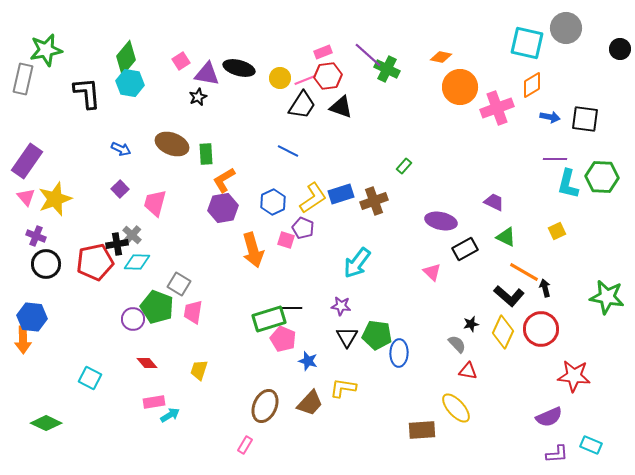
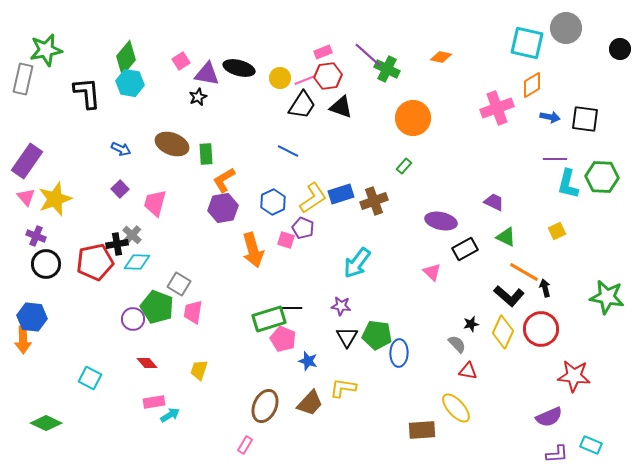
orange circle at (460, 87): moved 47 px left, 31 px down
